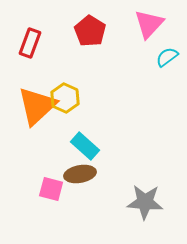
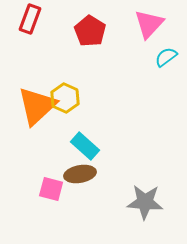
red rectangle: moved 24 px up
cyan semicircle: moved 1 px left
